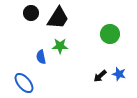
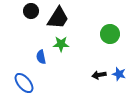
black circle: moved 2 px up
green star: moved 1 px right, 2 px up
black arrow: moved 1 px left, 1 px up; rotated 32 degrees clockwise
